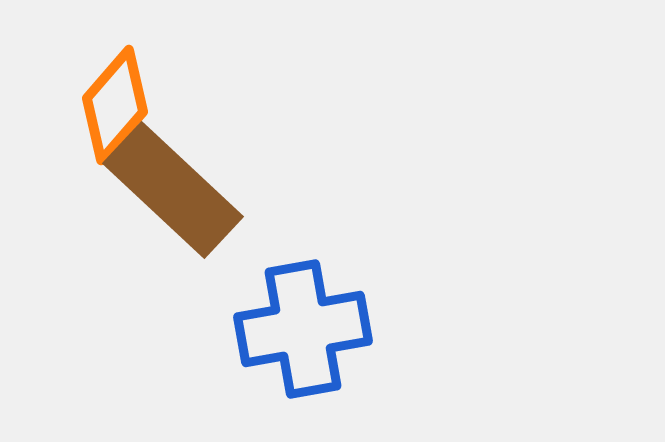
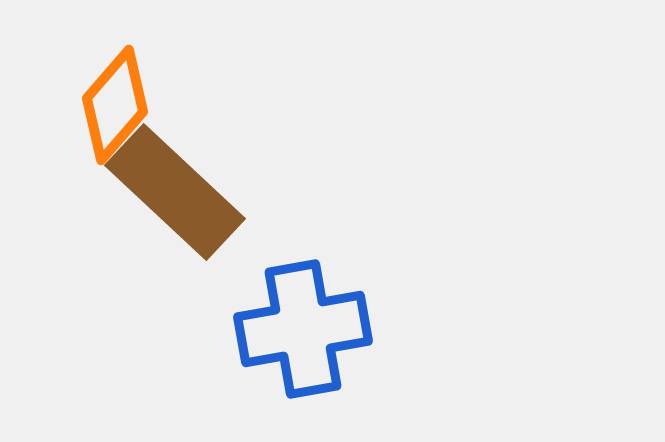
brown rectangle: moved 2 px right, 2 px down
